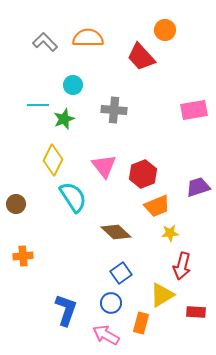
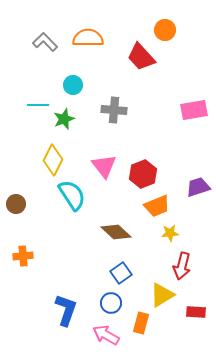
cyan semicircle: moved 1 px left, 2 px up
